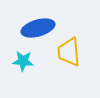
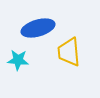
cyan star: moved 5 px left, 1 px up
